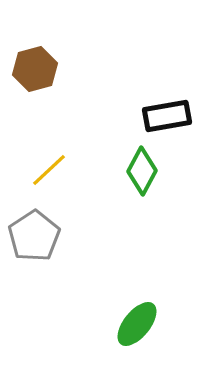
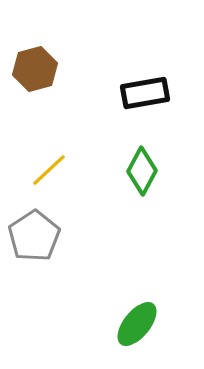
black rectangle: moved 22 px left, 23 px up
